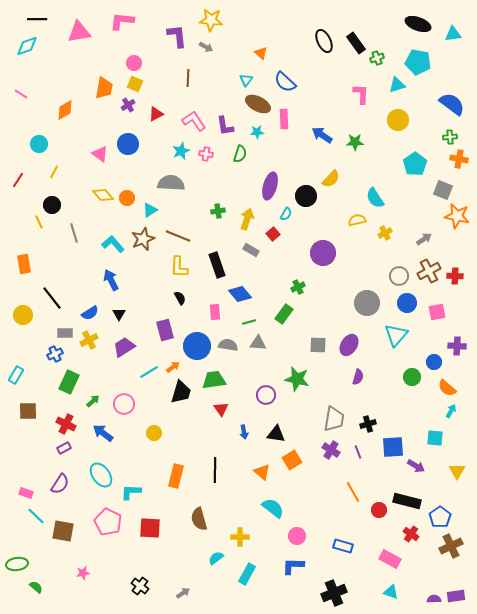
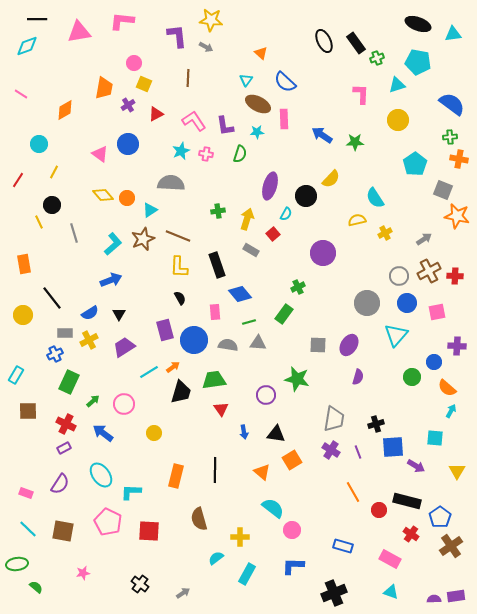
yellow square at (135, 84): moved 9 px right
cyan L-shape at (113, 244): rotated 90 degrees clockwise
blue arrow at (111, 280): rotated 95 degrees clockwise
blue circle at (197, 346): moved 3 px left, 6 px up
black cross at (368, 424): moved 8 px right
cyan line at (36, 516): moved 8 px left, 13 px down
red square at (150, 528): moved 1 px left, 3 px down
pink circle at (297, 536): moved 5 px left, 6 px up
brown cross at (451, 546): rotated 10 degrees counterclockwise
black cross at (140, 586): moved 2 px up
